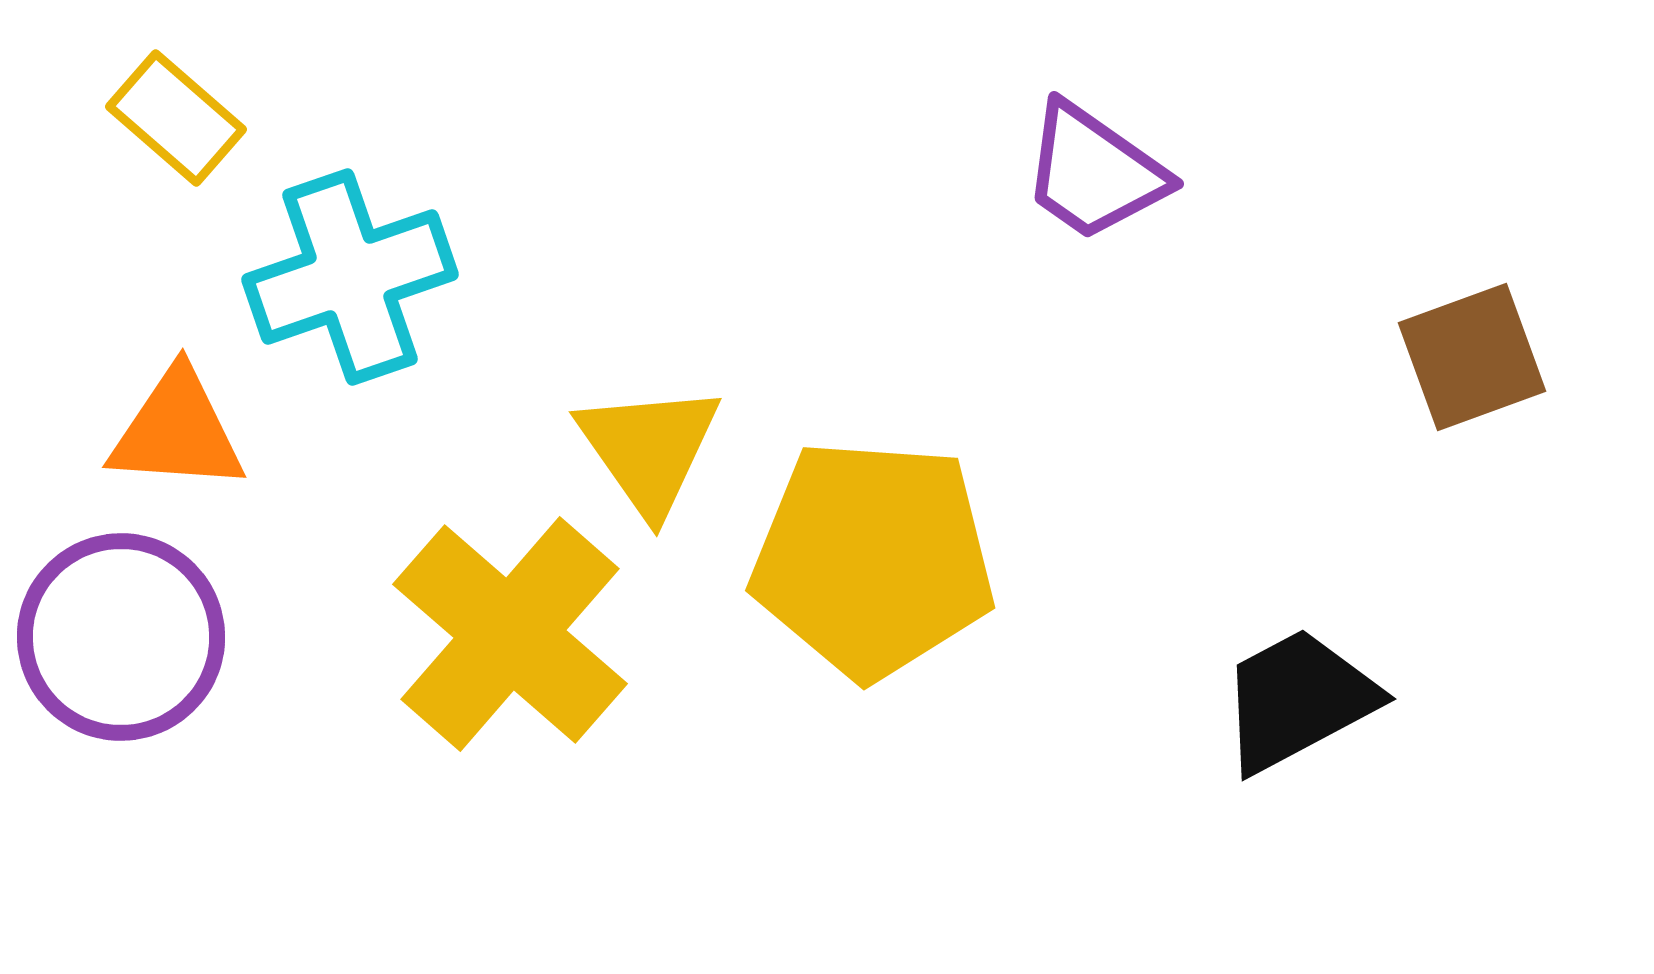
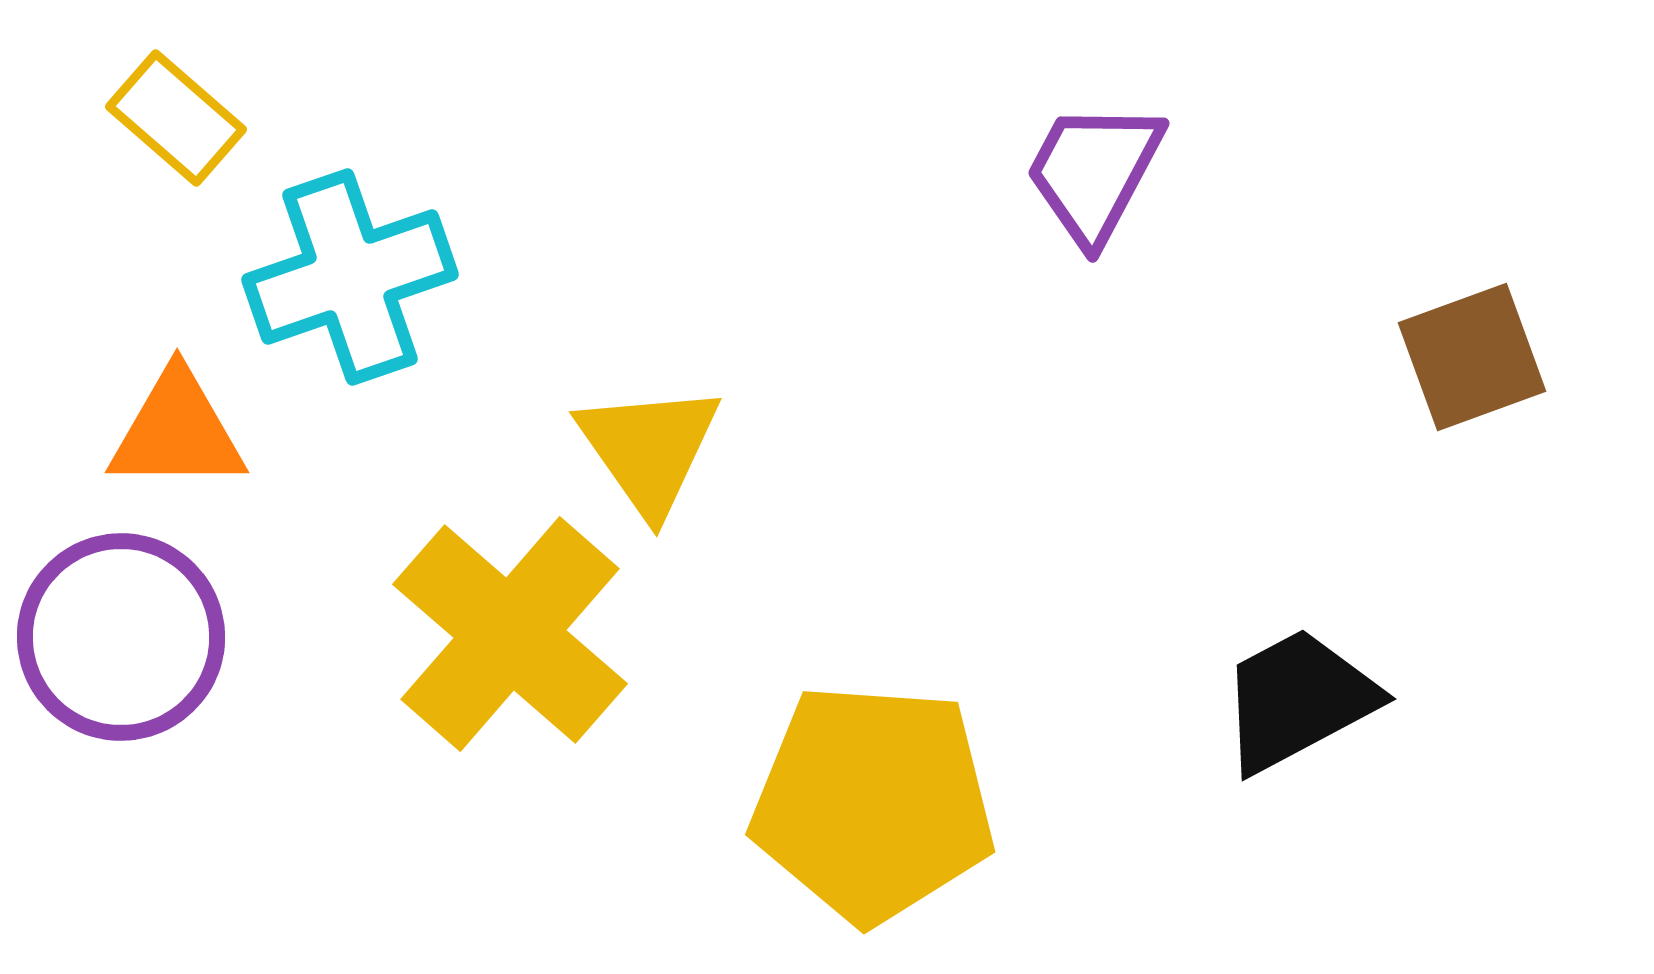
purple trapezoid: rotated 83 degrees clockwise
orange triangle: rotated 4 degrees counterclockwise
yellow pentagon: moved 244 px down
